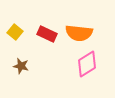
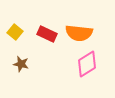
brown star: moved 2 px up
